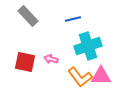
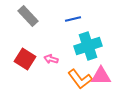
red square: moved 3 px up; rotated 20 degrees clockwise
orange L-shape: moved 2 px down
